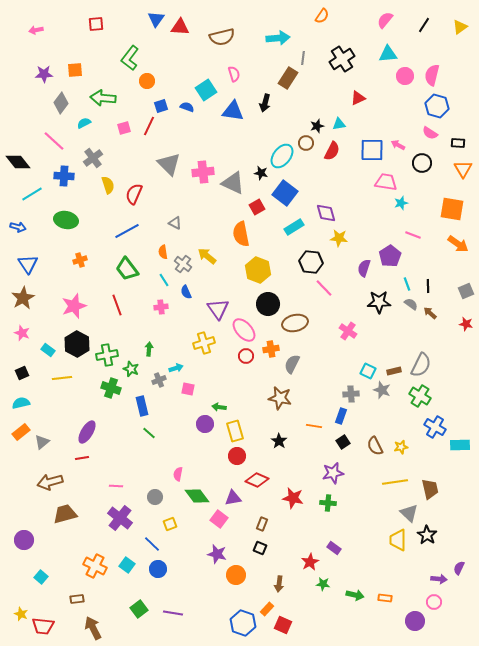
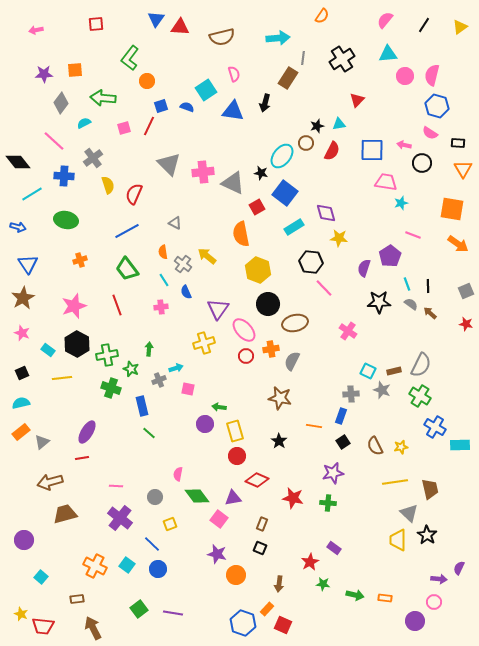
red triangle at (358, 98): moved 1 px left, 2 px down; rotated 21 degrees counterclockwise
pink arrow at (398, 145): moved 6 px right; rotated 16 degrees counterclockwise
purple triangle at (218, 309): rotated 10 degrees clockwise
gray semicircle at (292, 364): moved 3 px up
